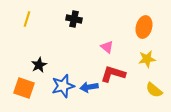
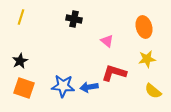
yellow line: moved 6 px left, 2 px up
orange ellipse: rotated 30 degrees counterclockwise
pink triangle: moved 6 px up
black star: moved 19 px left, 4 px up
red L-shape: moved 1 px right, 1 px up
blue star: rotated 20 degrees clockwise
yellow semicircle: moved 1 px left, 1 px down
